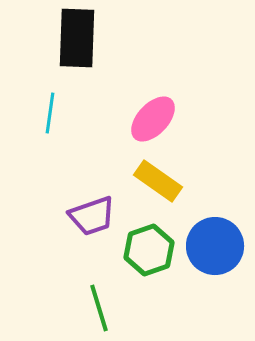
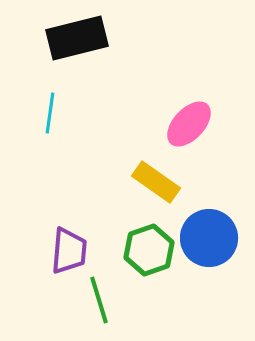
black rectangle: rotated 74 degrees clockwise
pink ellipse: moved 36 px right, 5 px down
yellow rectangle: moved 2 px left, 1 px down
purple trapezoid: moved 23 px left, 35 px down; rotated 66 degrees counterclockwise
blue circle: moved 6 px left, 8 px up
green line: moved 8 px up
